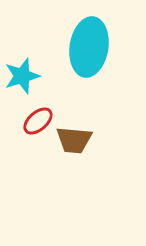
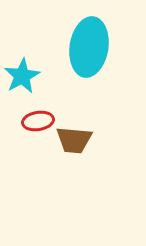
cyan star: rotated 12 degrees counterclockwise
red ellipse: rotated 32 degrees clockwise
